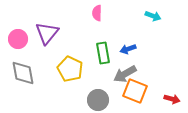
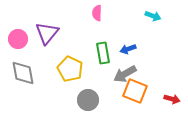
gray circle: moved 10 px left
